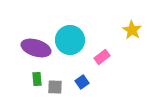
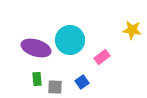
yellow star: rotated 24 degrees counterclockwise
